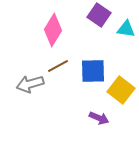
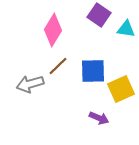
brown line: rotated 15 degrees counterclockwise
yellow square: moved 1 px up; rotated 28 degrees clockwise
